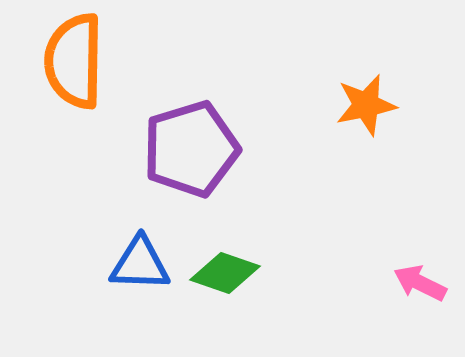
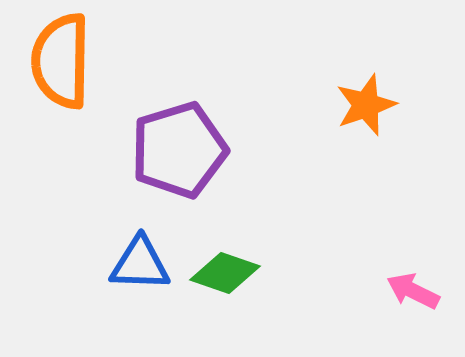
orange semicircle: moved 13 px left
orange star: rotated 8 degrees counterclockwise
purple pentagon: moved 12 px left, 1 px down
pink arrow: moved 7 px left, 8 px down
